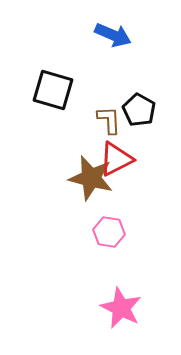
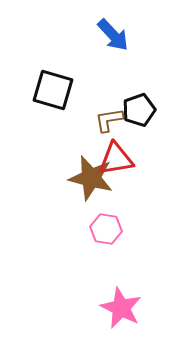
blue arrow: rotated 24 degrees clockwise
black pentagon: rotated 24 degrees clockwise
brown L-shape: rotated 96 degrees counterclockwise
red triangle: rotated 18 degrees clockwise
pink hexagon: moved 3 px left, 3 px up
